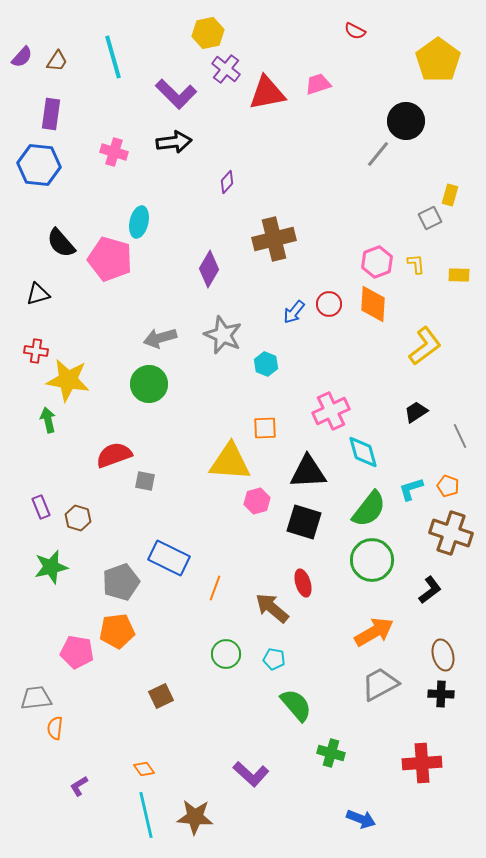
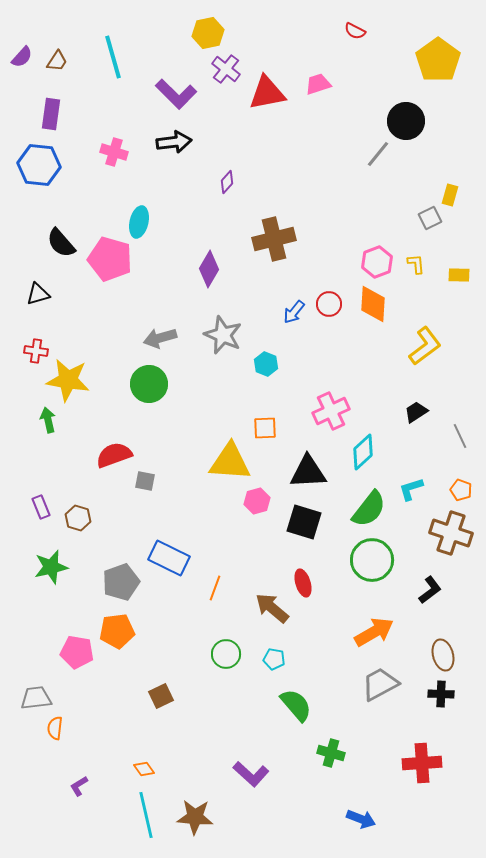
cyan diamond at (363, 452): rotated 63 degrees clockwise
orange pentagon at (448, 486): moved 13 px right, 4 px down
